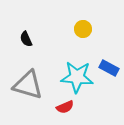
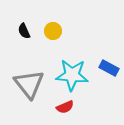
yellow circle: moved 30 px left, 2 px down
black semicircle: moved 2 px left, 8 px up
cyan star: moved 5 px left, 2 px up
gray triangle: moved 1 px right, 1 px up; rotated 36 degrees clockwise
